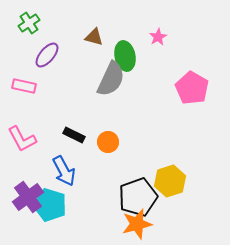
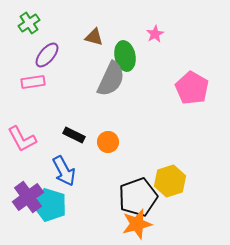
pink star: moved 3 px left, 3 px up
pink rectangle: moved 9 px right, 4 px up; rotated 20 degrees counterclockwise
